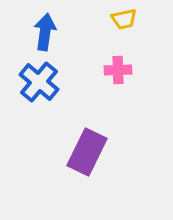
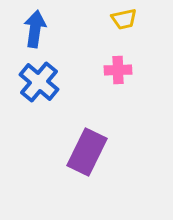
blue arrow: moved 10 px left, 3 px up
